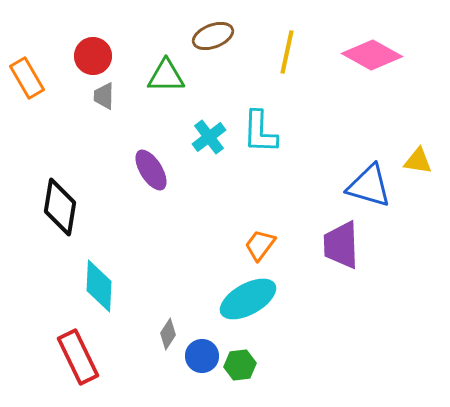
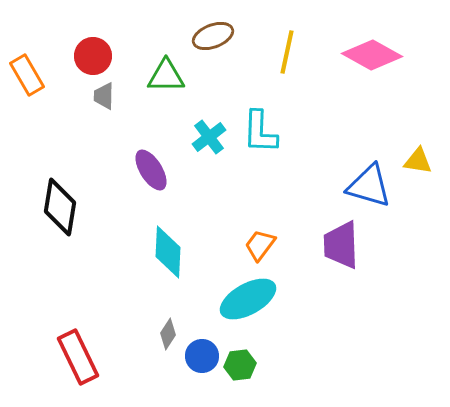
orange rectangle: moved 3 px up
cyan diamond: moved 69 px right, 34 px up
